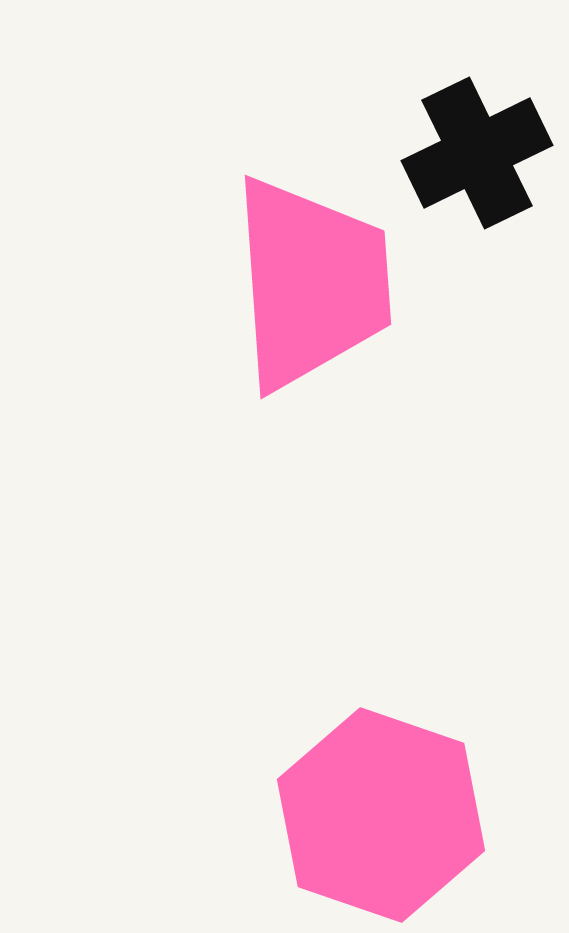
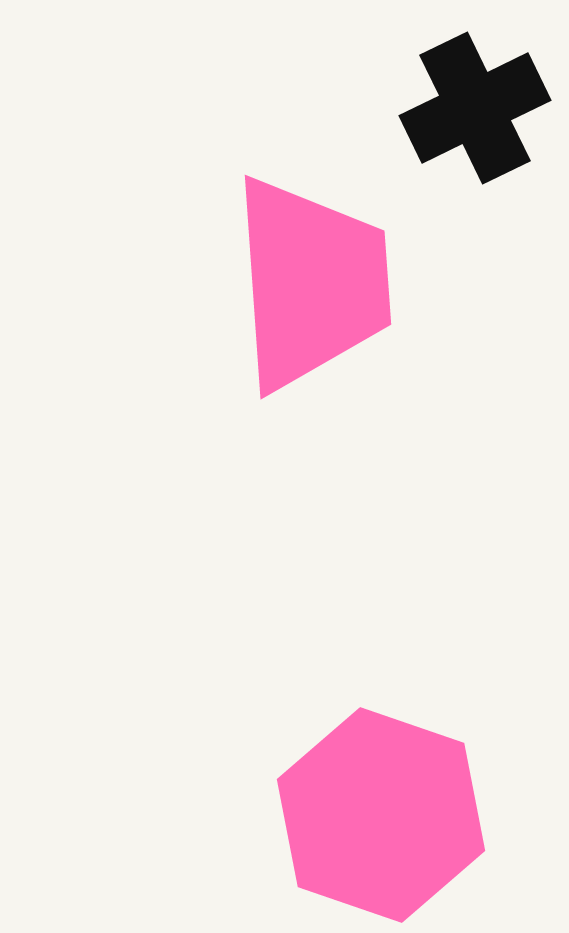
black cross: moved 2 px left, 45 px up
